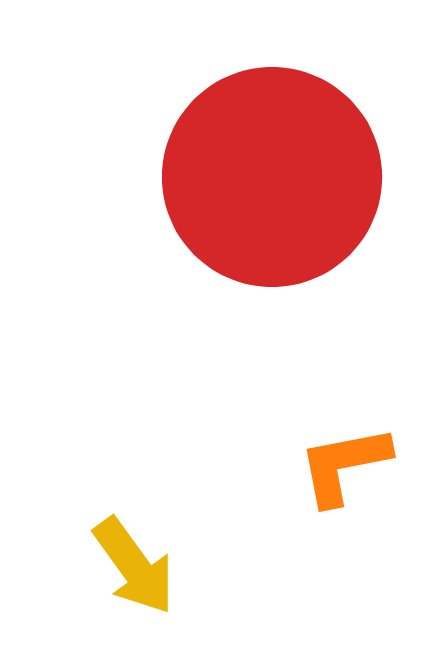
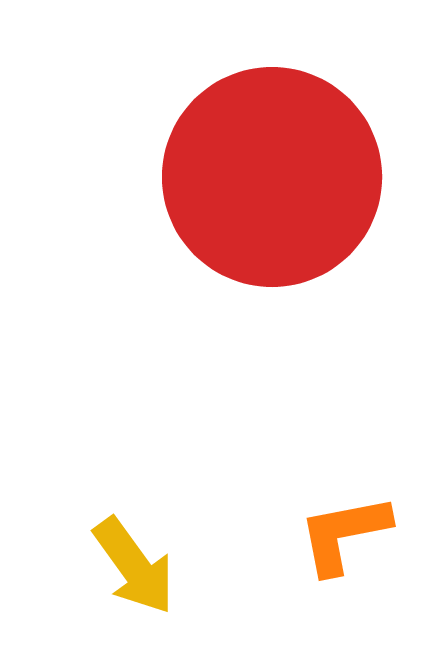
orange L-shape: moved 69 px down
